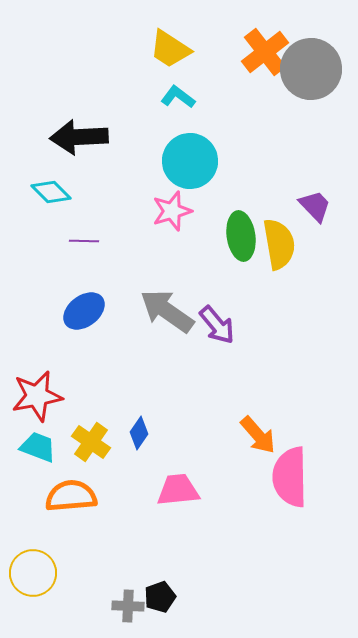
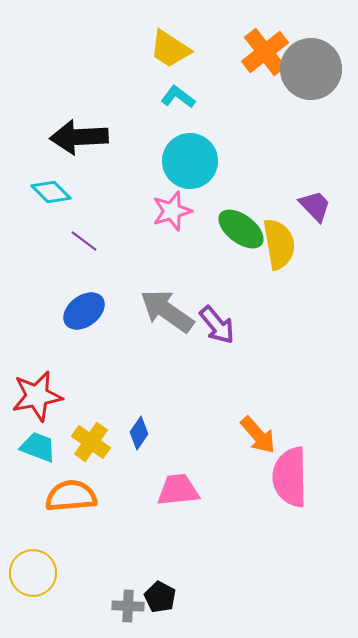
green ellipse: moved 7 px up; rotated 45 degrees counterclockwise
purple line: rotated 36 degrees clockwise
black pentagon: rotated 24 degrees counterclockwise
